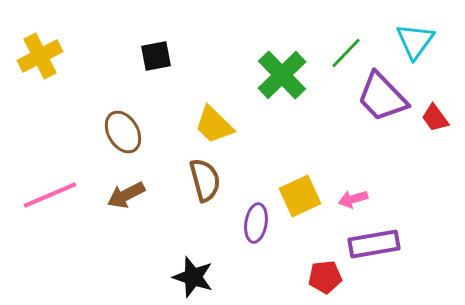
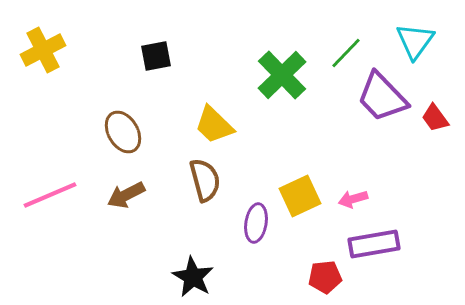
yellow cross: moved 3 px right, 6 px up
black star: rotated 12 degrees clockwise
